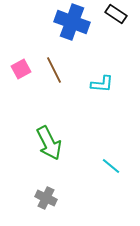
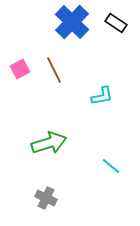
black rectangle: moved 9 px down
blue cross: rotated 24 degrees clockwise
pink square: moved 1 px left
cyan L-shape: moved 12 px down; rotated 15 degrees counterclockwise
green arrow: rotated 80 degrees counterclockwise
